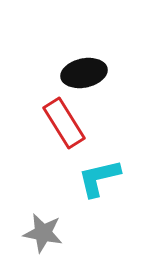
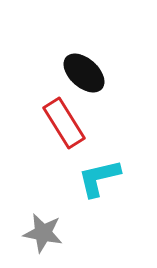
black ellipse: rotated 54 degrees clockwise
